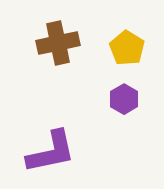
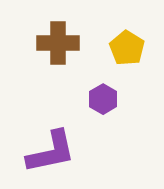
brown cross: rotated 12 degrees clockwise
purple hexagon: moved 21 px left
